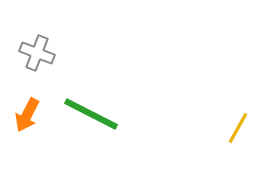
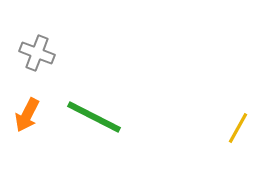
green line: moved 3 px right, 3 px down
